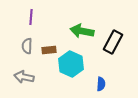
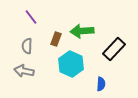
purple line: rotated 42 degrees counterclockwise
green arrow: rotated 15 degrees counterclockwise
black rectangle: moved 1 px right, 7 px down; rotated 15 degrees clockwise
brown rectangle: moved 7 px right, 11 px up; rotated 64 degrees counterclockwise
gray arrow: moved 6 px up
